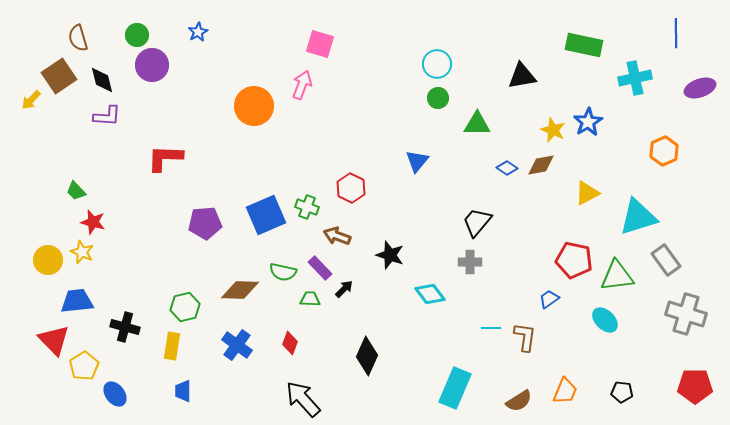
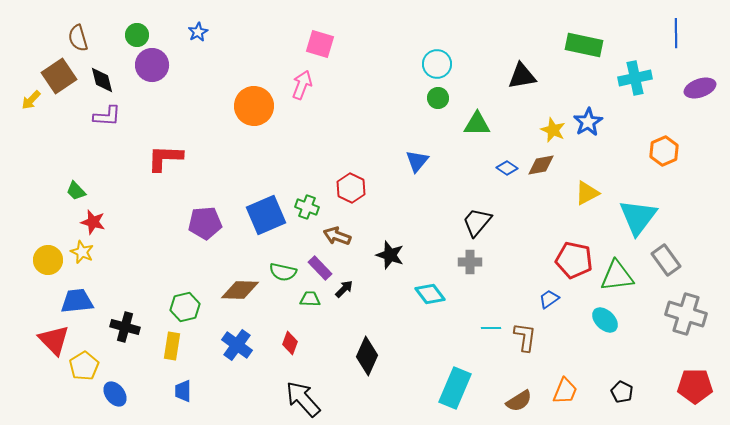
cyan triangle at (638, 217): rotated 36 degrees counterclockwise
black pentagon at (622, 392): rotated 20 degrees clockwise
